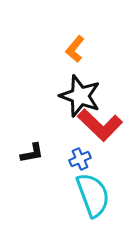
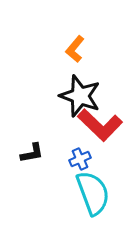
cyan semicircle: moved 2 px up
